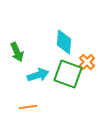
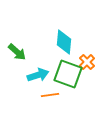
green arrow: rotated 24 degrees counterclockwise
orange line: moved 22 px right, 12 px up
